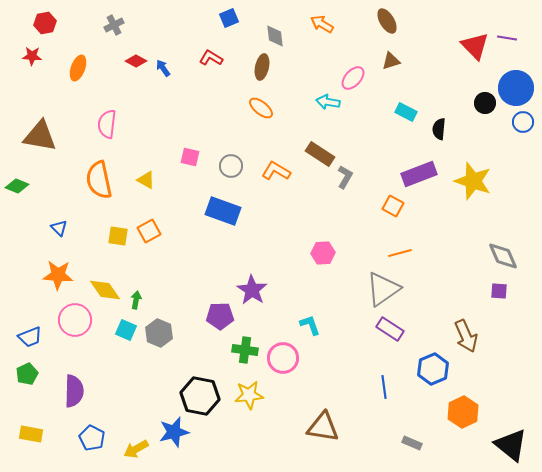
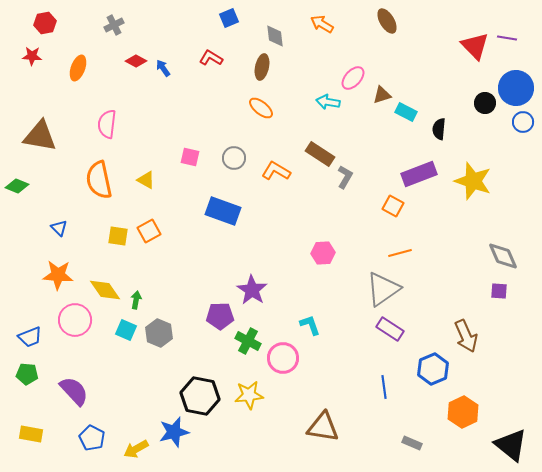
brown triangle at (391, 61): moved 9 px left, 34 px down
gray circle at (231, 166): moved 3 px right, 8 px up
green cross at (245, 350): moved 3 px right, 9 px up; rotated 20 degrees clockwise
green pentagon at (27, 374): rotated 30 degrees clockwise
purple semicircle at (74, 391): rotated 44 degrees counterclockwise
